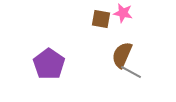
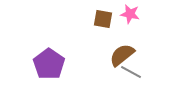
pink star: moved 7 px right, 1 px down
brown square: moved 2 px right
brown semicircle: rotated 28 degrees clockwise
